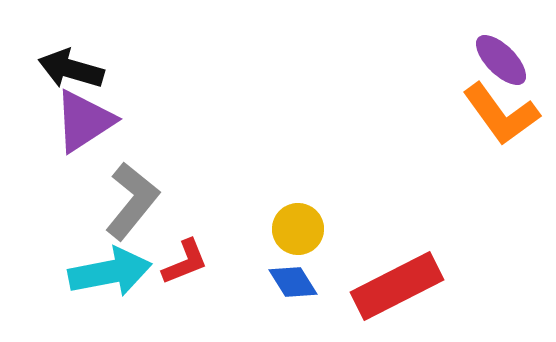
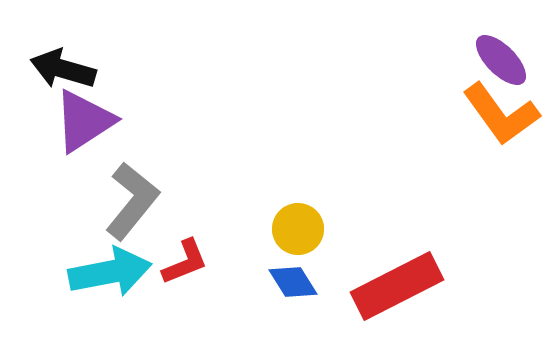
black arrow: moved 8 px left
